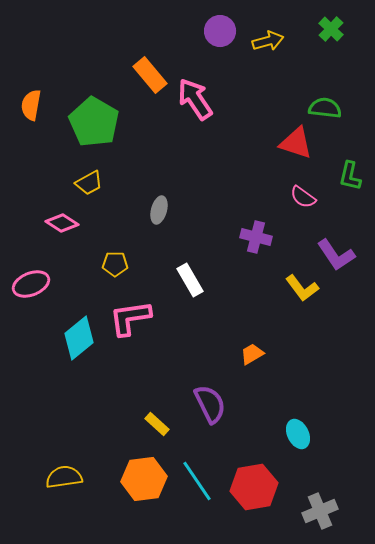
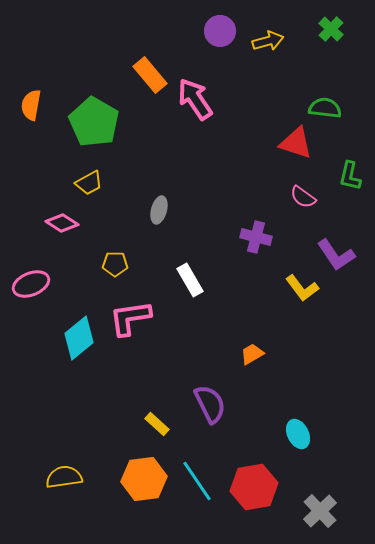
gray cross: rotated 20 degrees counterclockwise
